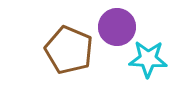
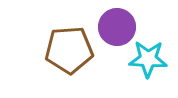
brown pentagon: rotated 27 degrees counterclockwise
